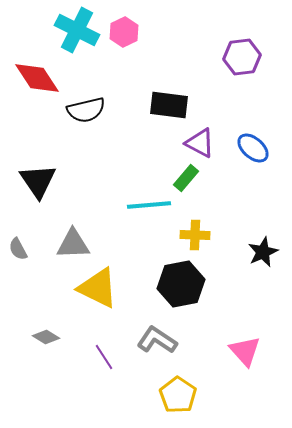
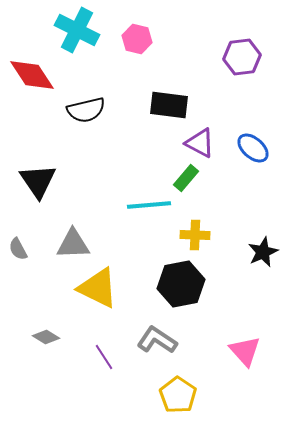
pink hexagon: moved 13 px right, 7 px down; rotated 20 degrees counterclockwise
red diamond: moved 5 px left, 3 px up
